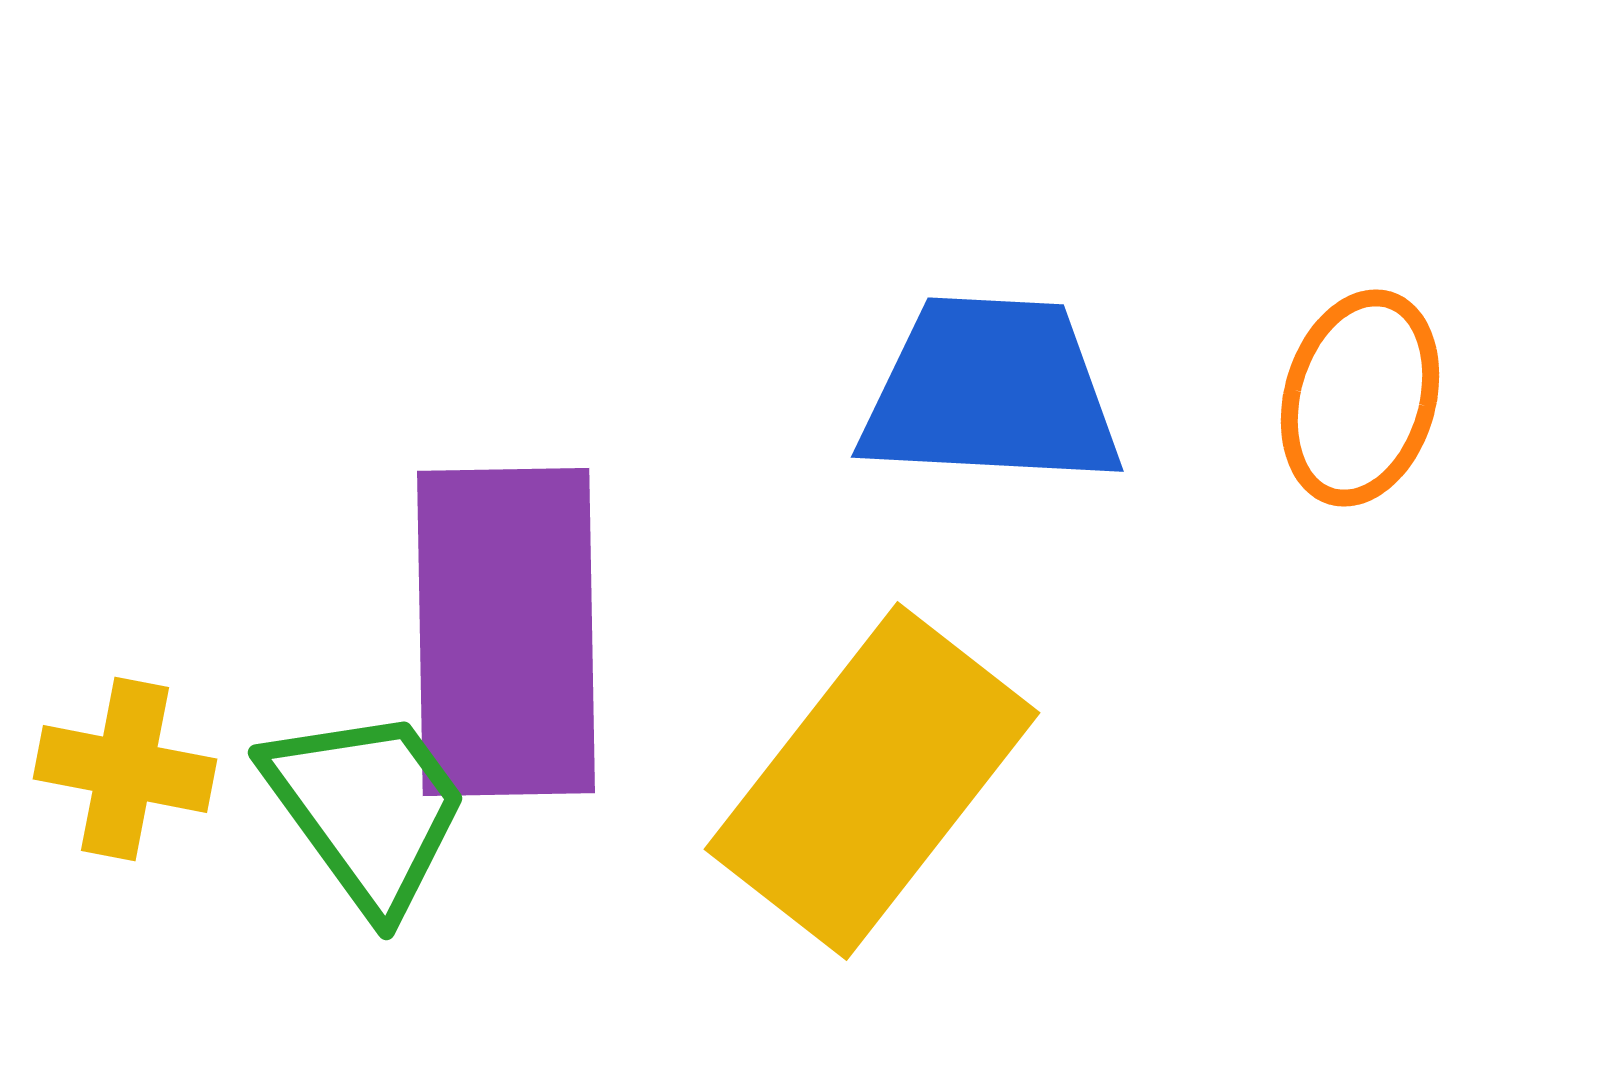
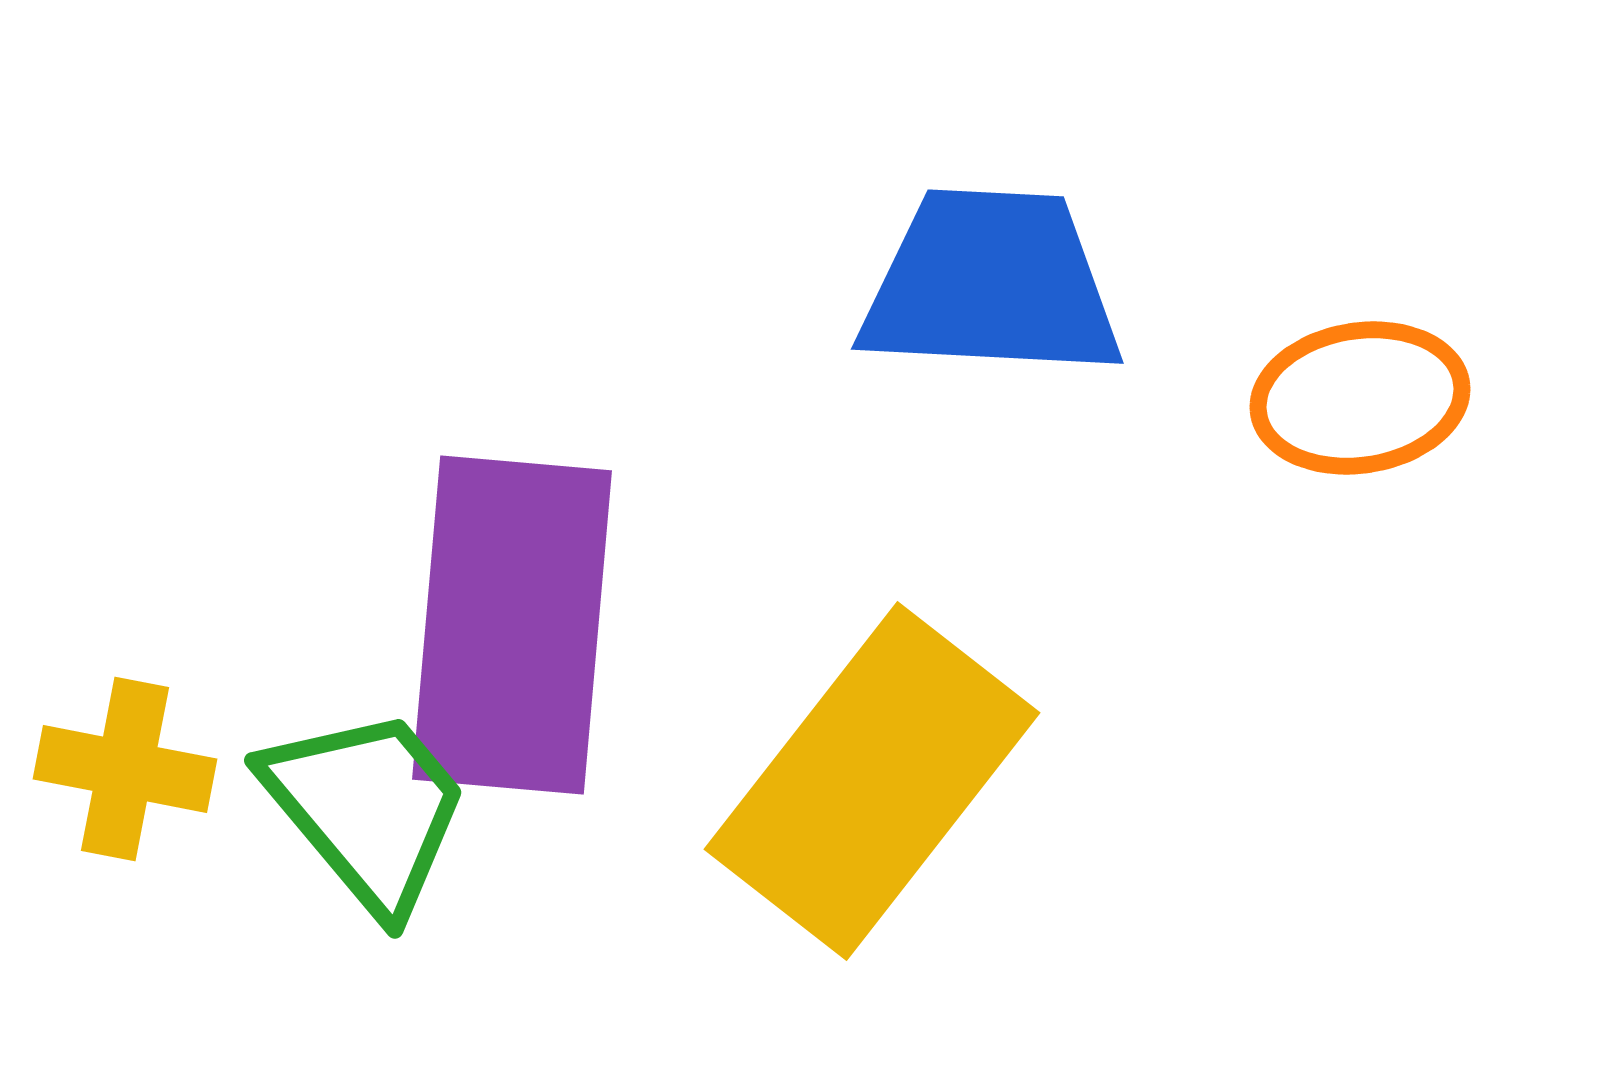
blue trapezoid: moved 108 px up
orange ellipse: rotated 65 degrees clockwise
purple rectangle: moved 6 px right, 7 px up; rotated 6 degrees clockwise
green trapezoid: rotated 4 degrees counterclockwise
